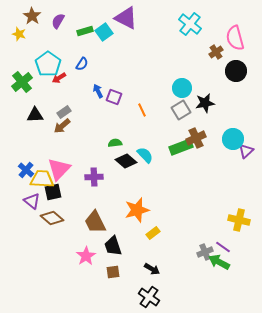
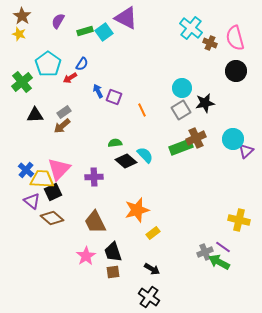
brown star at (32, 16): moved 10 px left
cyan cross at (190, 24): moved 1 px right, 4 px down
brown cross at (216, 52): moved 6 px left, 9 px up; rotated 32 degrees counterclockwise
red arrow at (59, 78): moved 11 px right
black square at (53, 192): rotated 12 degrees counterclockwise
black trapezoid at (113, 246): moved 6 px down
